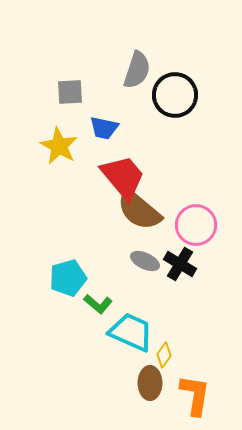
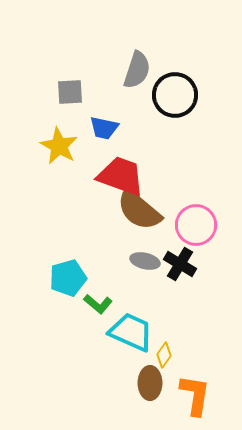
red trapezoid: moved 2 px left, 1 px up; rotated 30 degrees counterclockwise
gray ellipse: rotated 12 degrees counterclockwise
